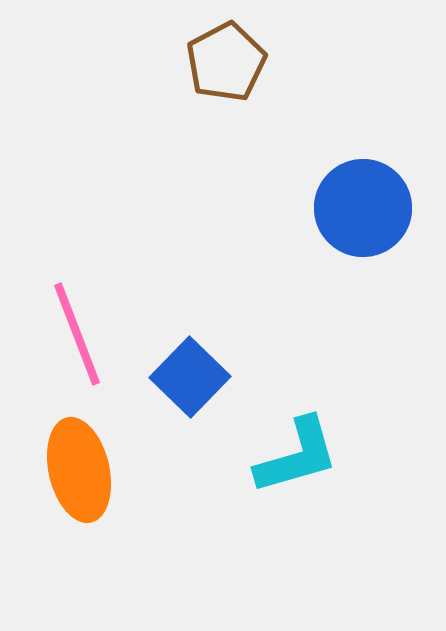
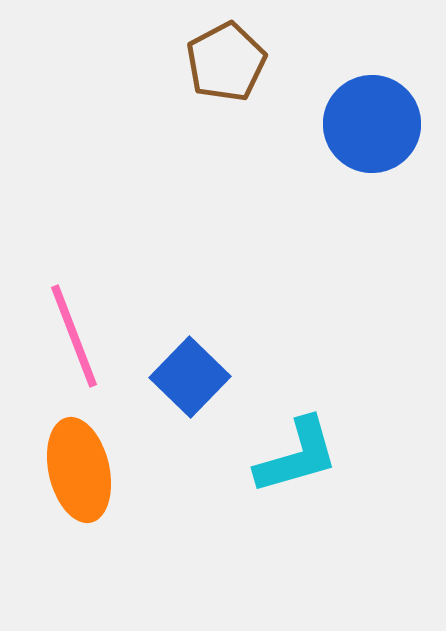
blue circle: moved 9 px right, 84 px up
pink line: moved 3 px left, 2 px down
